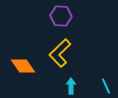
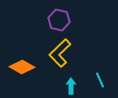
purple hexagon: moved 2 px left, 4 px down; rotated 10 degrees clockwise
orange diamond: moved 1 px left, 1 px down; rotated 25 degrees counterclockwise
cyan line: moved 6 px left, 6 px up
